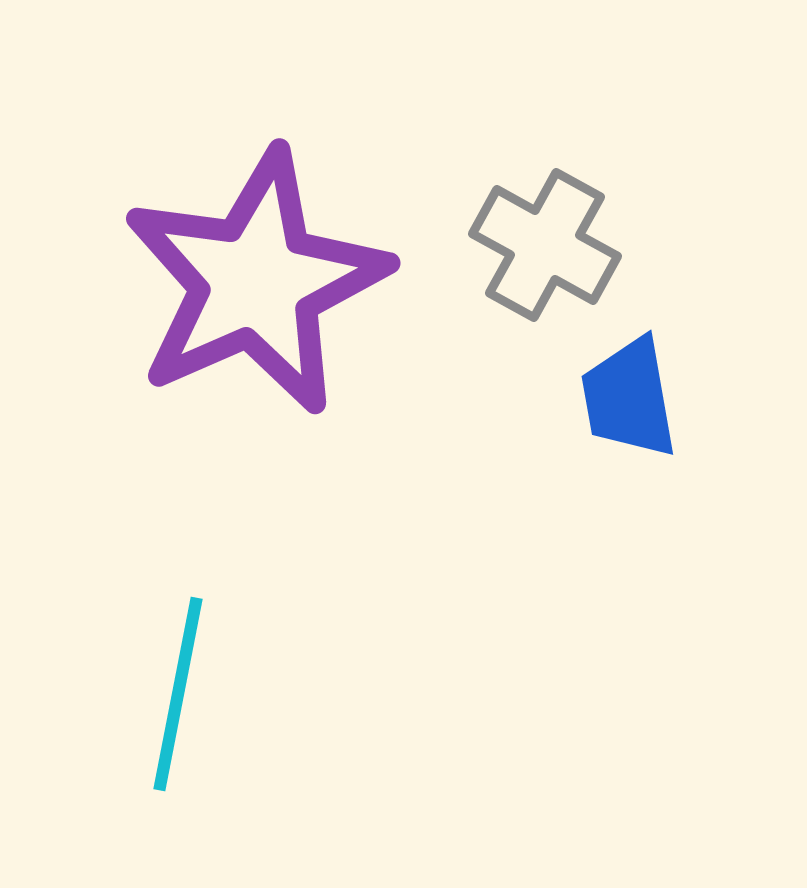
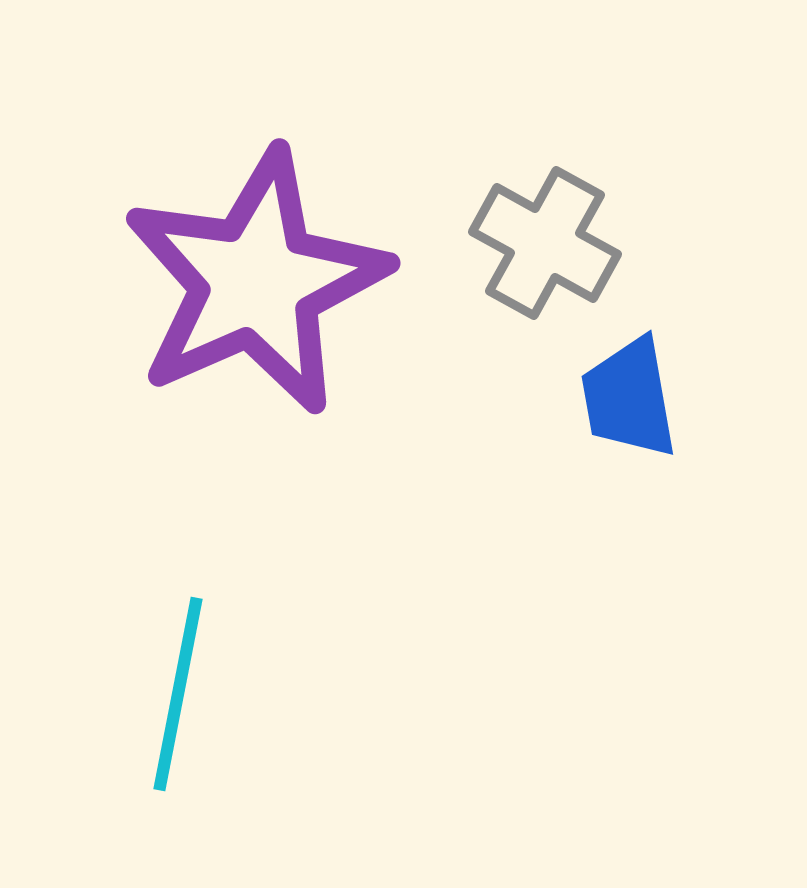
gray cross: moved 2 px up
